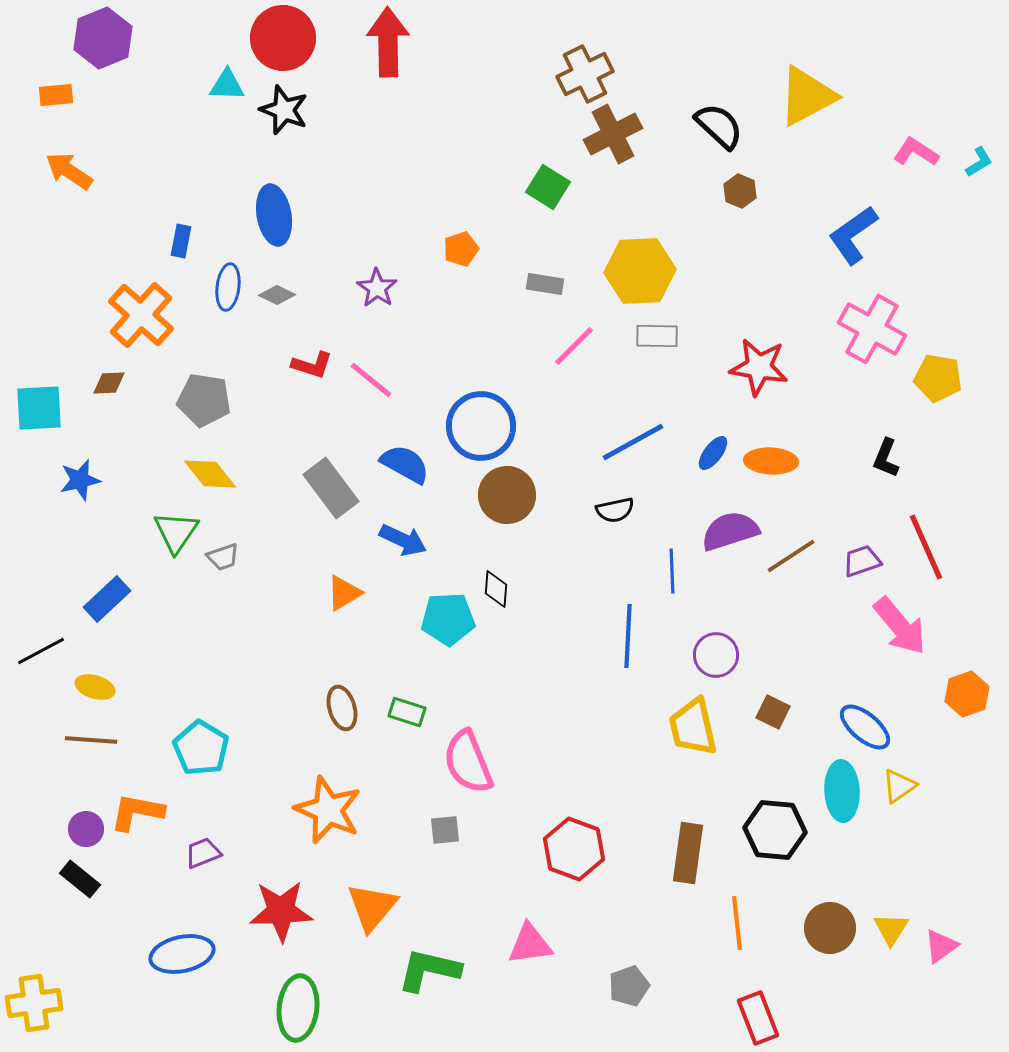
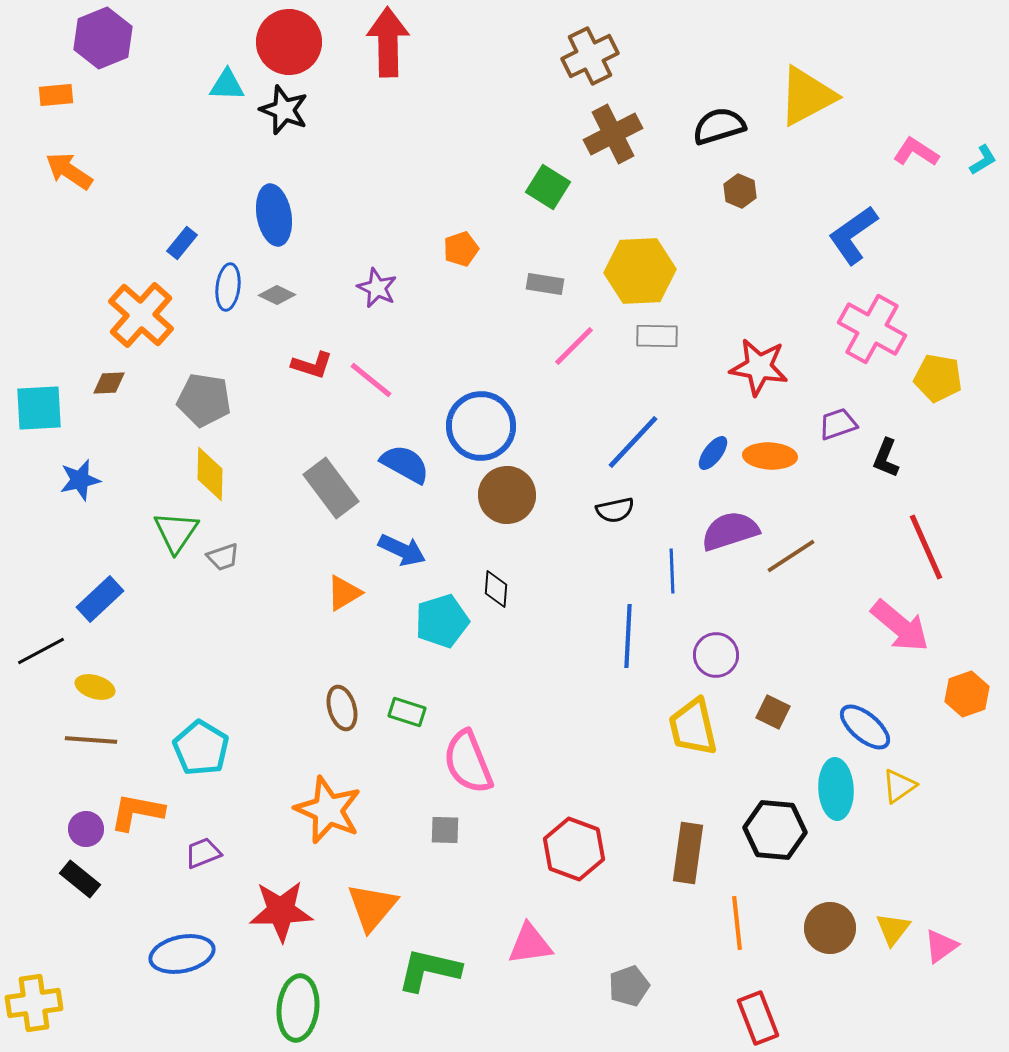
red circle at (283, 38): moved 6 px right, 4 px down
brown cross at (585, 74): moved 5 px right, 18 px up
black semicircle at (719, 126): rotated 60 degrees counterclockwise
cyan L-shape at (979, 162): moved 4 px right, 2 px up
blue rectangle at (181, 241): moved 1 px right, 2 px down; rotated 28 degrees clockwise
purple star at (377, 288): rotated 9 degrees counterclockwise
blue line at (633, 442): rotated 18 degrees counterclockwise
orange ellipse at (771, 461): moved 1 px left, 5 px up
yellow diamond at (210, 474): rotated 40 degrees clockwise
blue arrow at (403, 540): moved 1 px left, 10 px down
purple trapezoid at (862, 561): moved 24 px left, 137 px up
blue rectangle at (107, 599): moved 7 px left
cyan pentagon at (448, 619): moved 6 px left, 2 px down; rotated 14 degrees counterclockwise
pink arrow at (900, 626): rotated 10 degrees counterclockwise
cyan ellipse at (842, 791): moved 6 px left, 2 px up
gray square at (445, 830): rotated 8 degrees clockwise
yellow triangle at (891, 929): moved 2 px right; rotated 6 degrees clockwise
